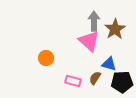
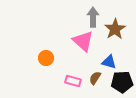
gray arrow: moved 1 px left, 4 px up
pink triangle: moved 6 px left
blue triangle: moved 2 px up
